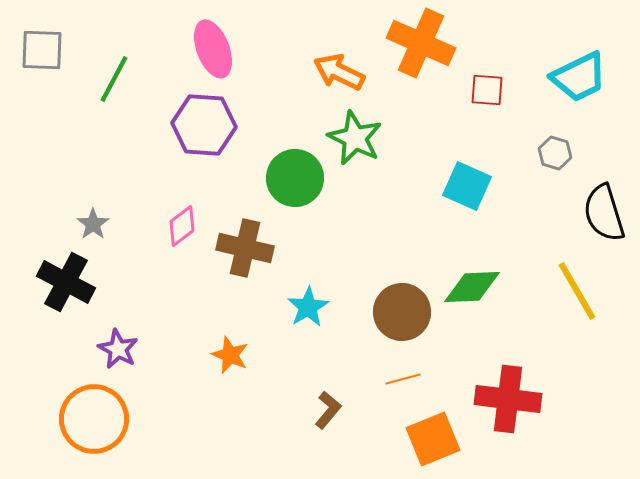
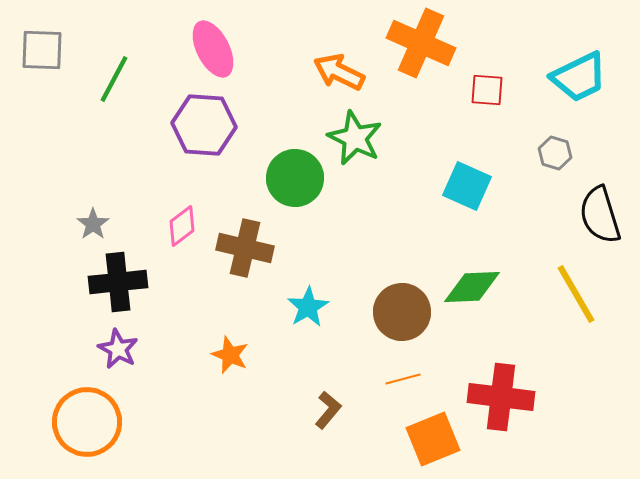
pink ellipse: rotated 6 degrees counterclockwise
black semicircle: moved 4 px left, 2 px down
black cross: moved 52 px right; rotated 34 degrees counterclockwise
yellow line: moved 1 px left, 3 px down
red cross: moved 7 px left, 2 px up
orange circle: moved 7 px left, 3 px down
